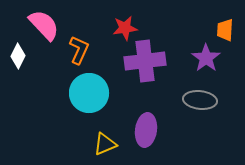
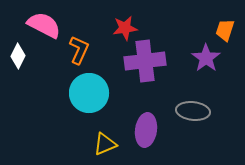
pink semicircle: rotated 20 degrees counterclockwise
orange trapezoid: rotated 15 degrees clockwise
gray ellipse: moved 7 px left, 11 px down
